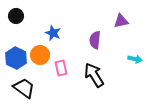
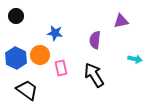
blue star: moved 2 px right; rotated 14 degrees counterclockwise
black trapezoid: moved 3 px right, 2 px down
